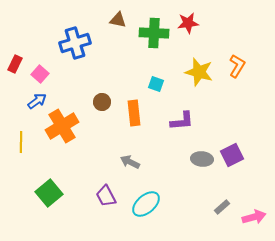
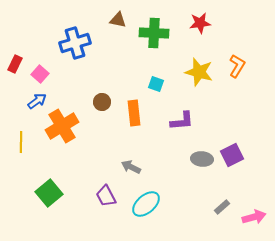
red star: moved 12 px right
gray arrow: moved 1 px right, 5 px down
